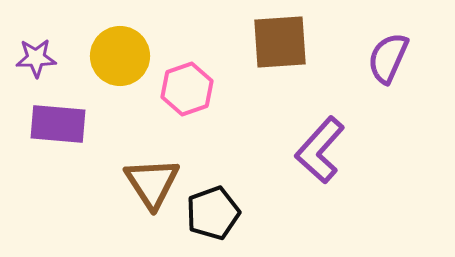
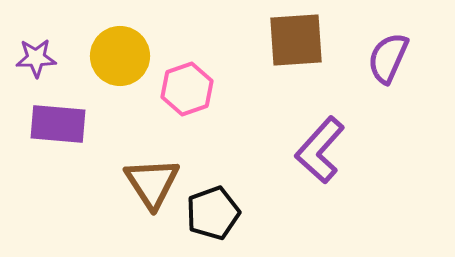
brown square: moved 16 px right, 2 px up
